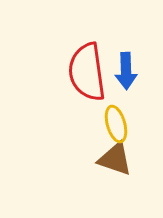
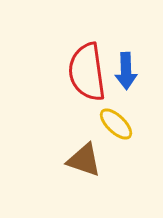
yellow ellipse: rotated 30 degrees counterclockwise
brown triangle: moved 31 px left, 1 px down
